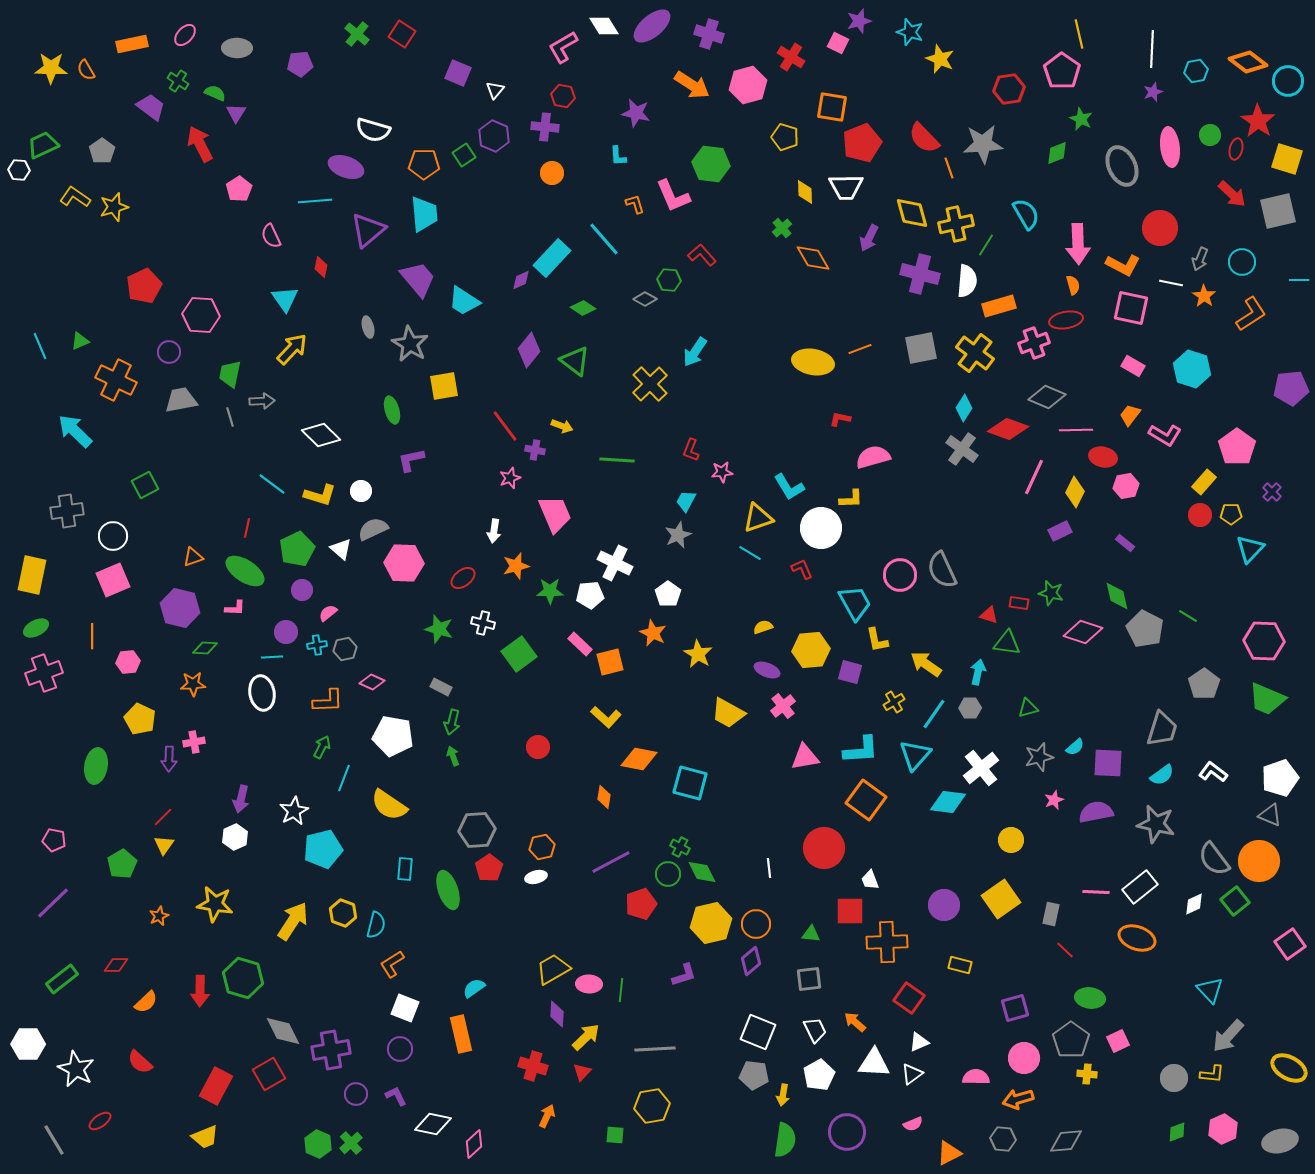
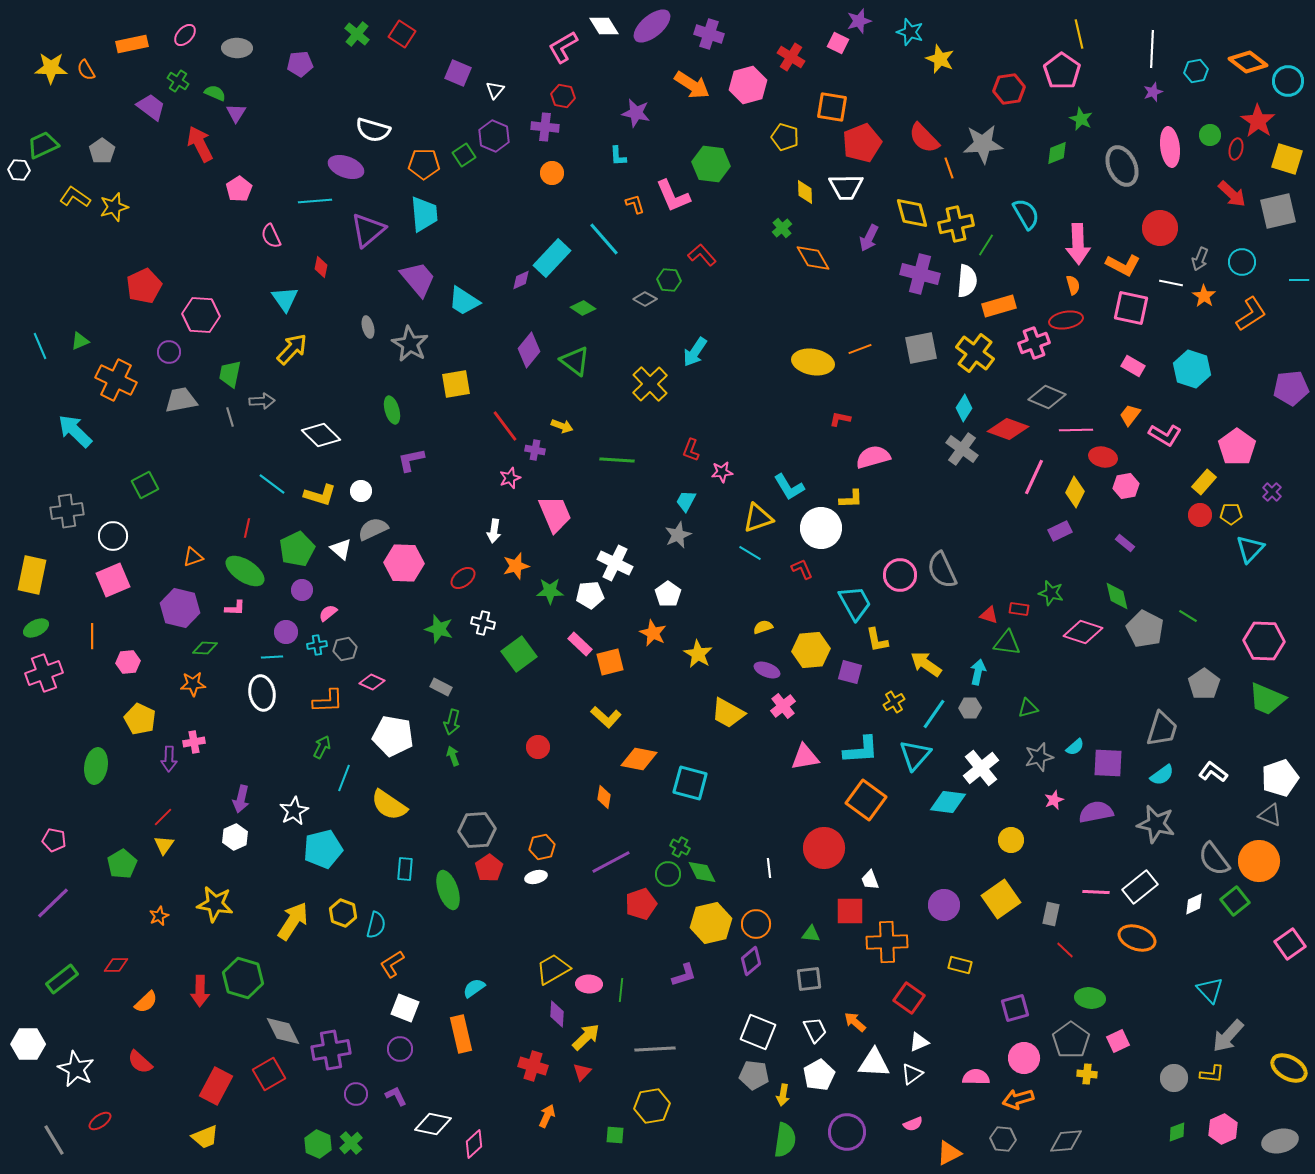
yellow square at (444, 386): moved 12 px right, 2 px up
red rectangle at (1019, 603): moved 6 px down
